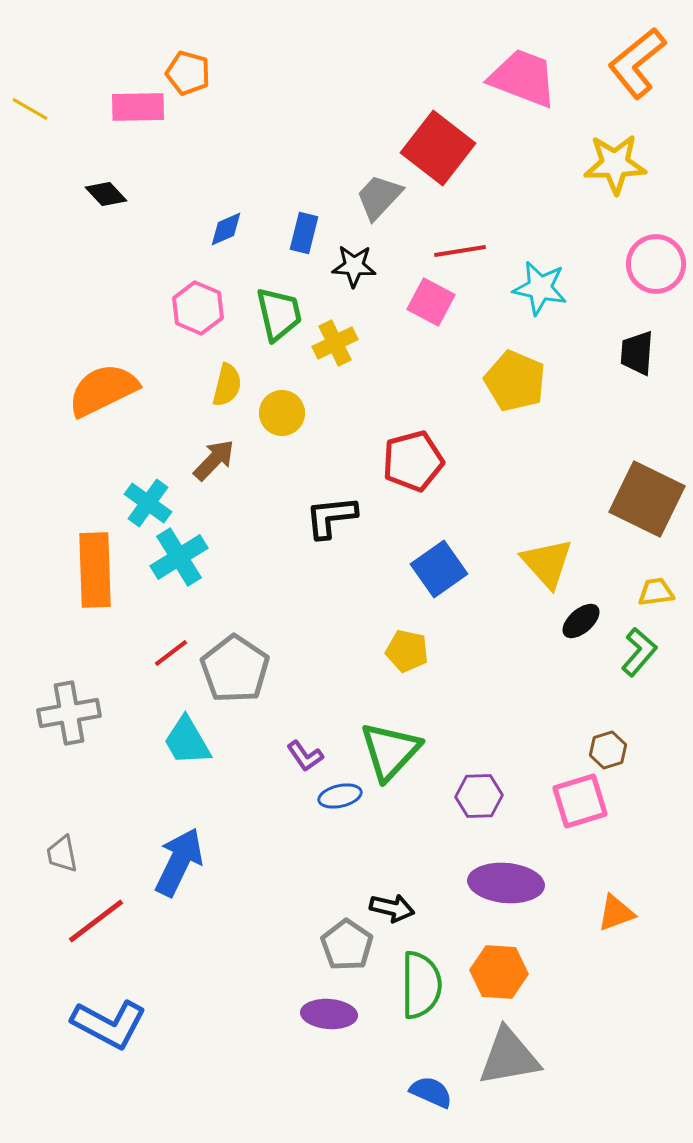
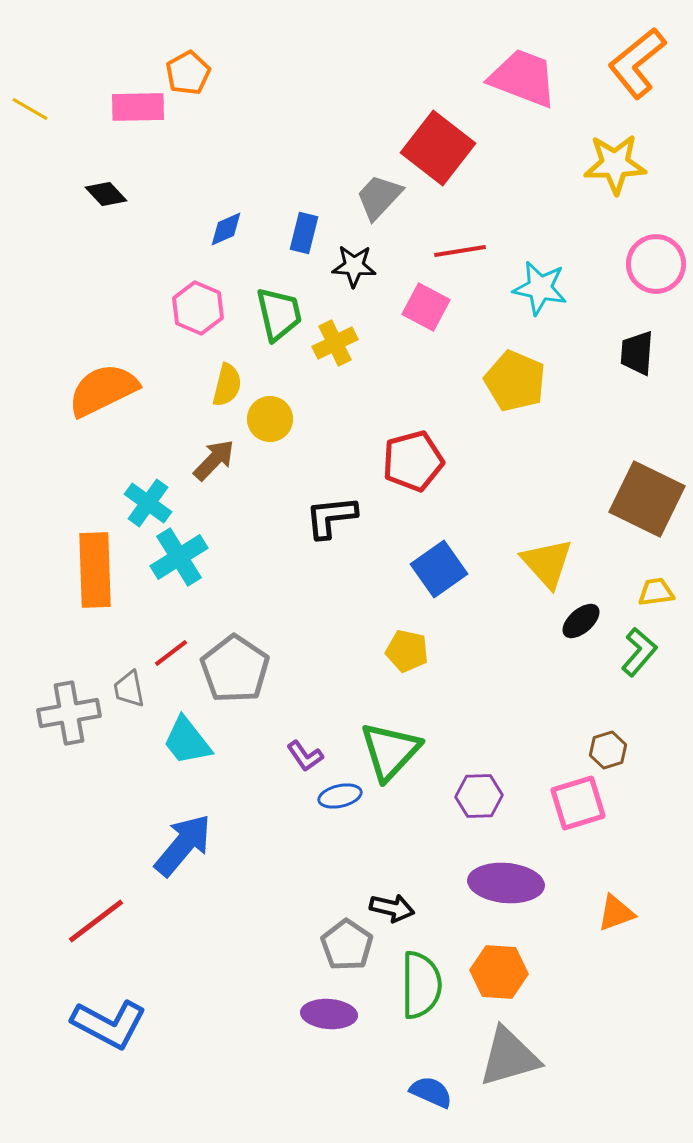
orange pentagon at (188, 73): rotated 27 degrees clockwise
pink square at (431, 302): moved 5 px left, 5 px down
yellow circle at (282, 413): moved 12 px left, 6 px down
cyan trapezoid at (187, 741): rotated 8 degrees counterclockwise
pink square at (580, 801): moved 2 px left, 2 px down
gray trapezoid at (62, 854): moved 67 px right, 165 px up
blue arrow at (179, 862): moved 4 px right, 17 px up; rotated 14 degrees clockwise
gray triangle at (509, 1057): rotated 6 degrees counterclockwise
